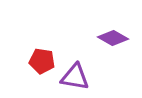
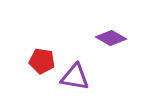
purple diamond: moved 2 px left
